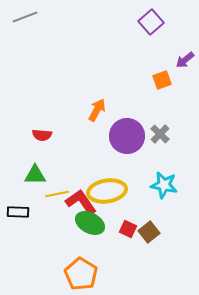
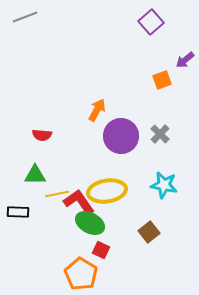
purple circle: moved 6 px left
red L-shape: moved 2 px left
red square: moved 27 px left, 21 px down
